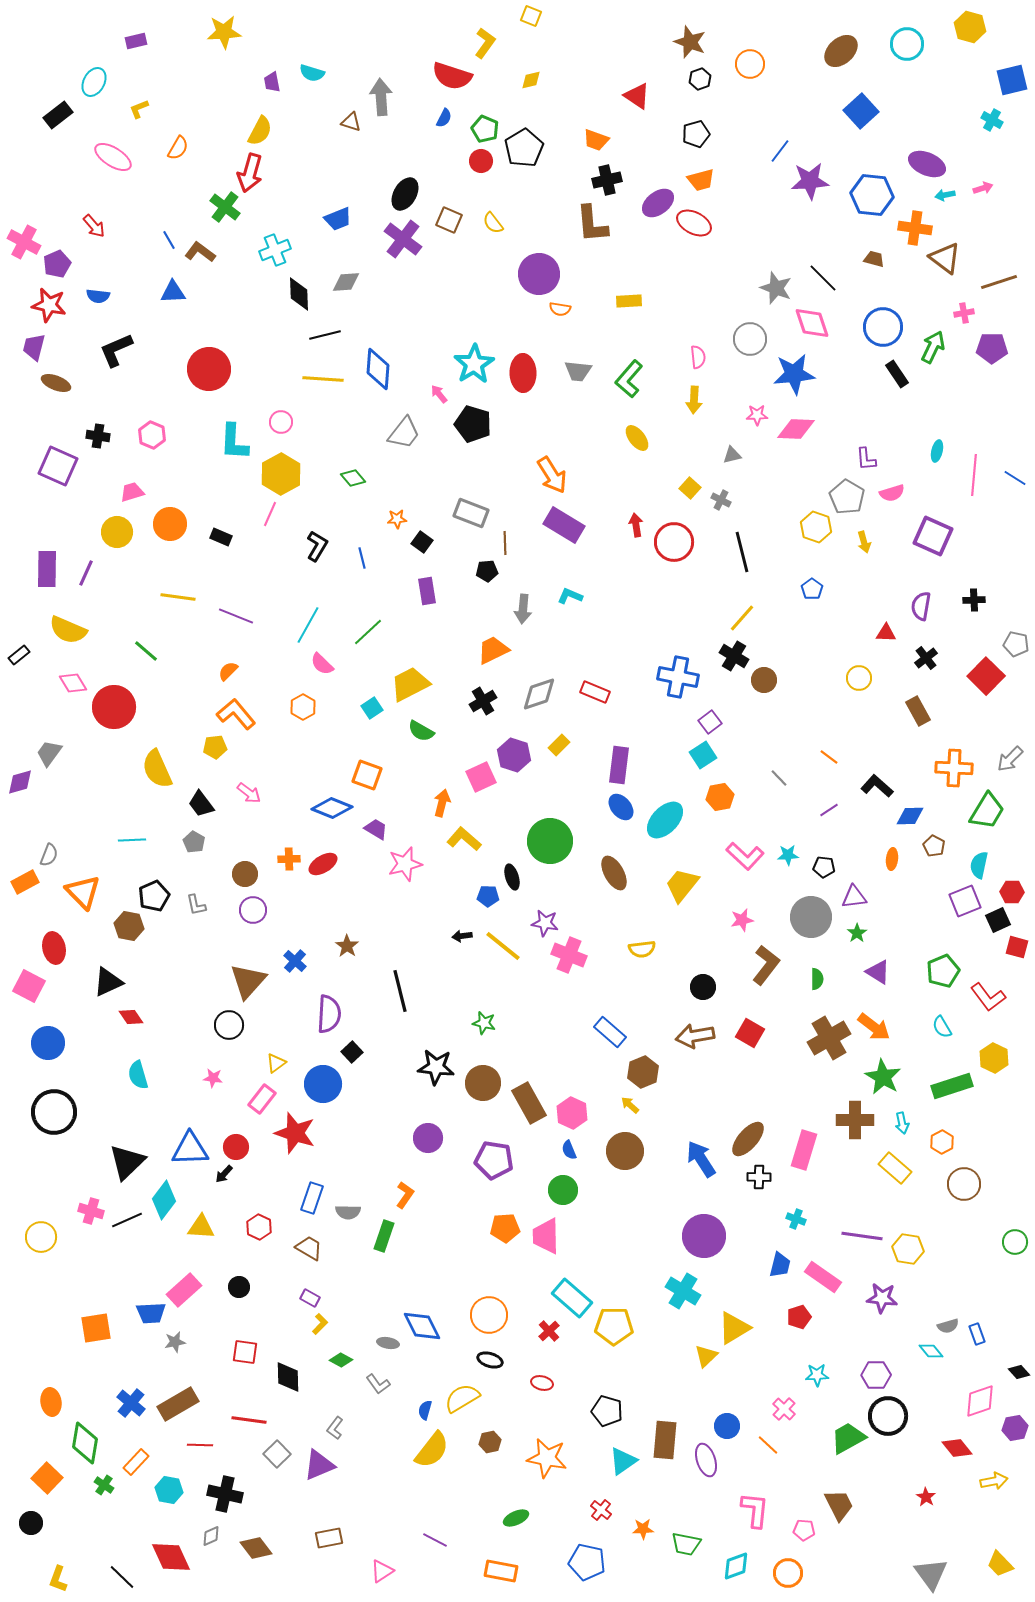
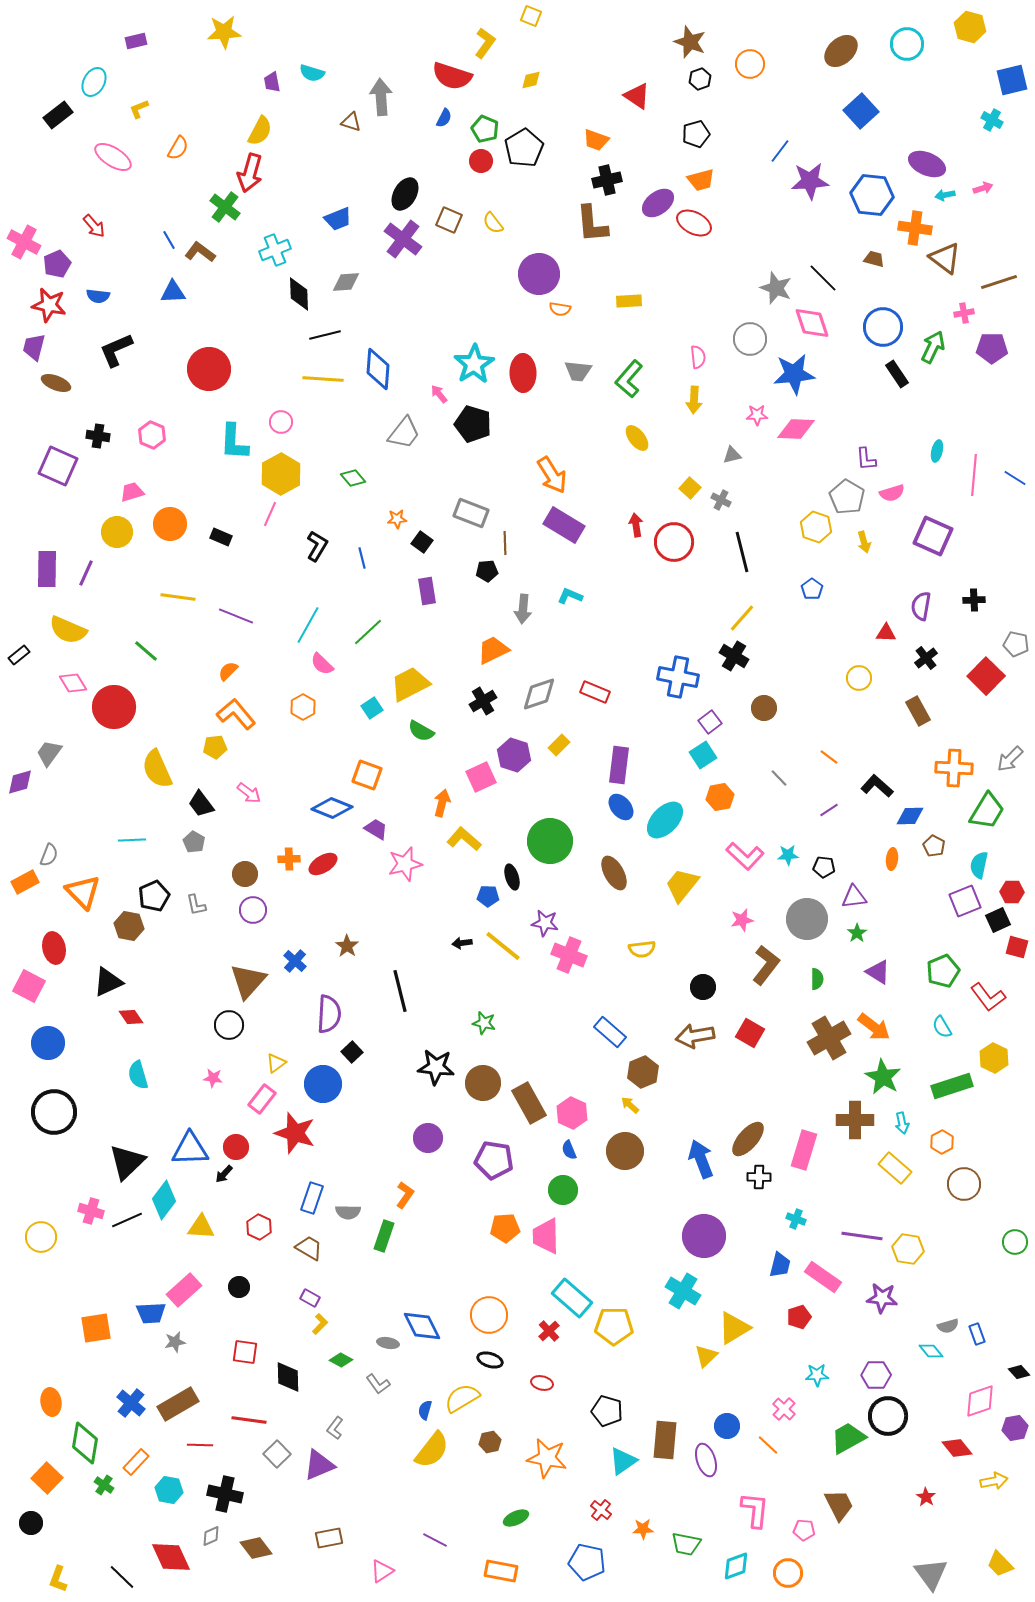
brown circle at (764, 680): moved 28 px down
gray circle at (811, 917): moved 4 px left, 2 px down
black arrow at (462, 936): moved 7 px down
blue arrow at (701, 1159): rotated 12 degrees clockwise
